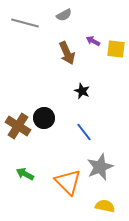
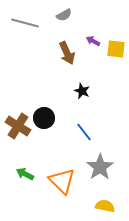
gray star: rotated 12 degrees counterclockwise
orange triangle: moved 6 px left, 1 px up
